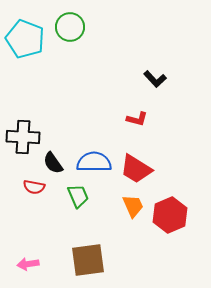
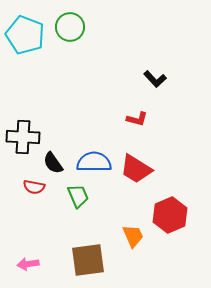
cyan pentagon: moved 4 px up
orange trapezoid: moved 30 px down
